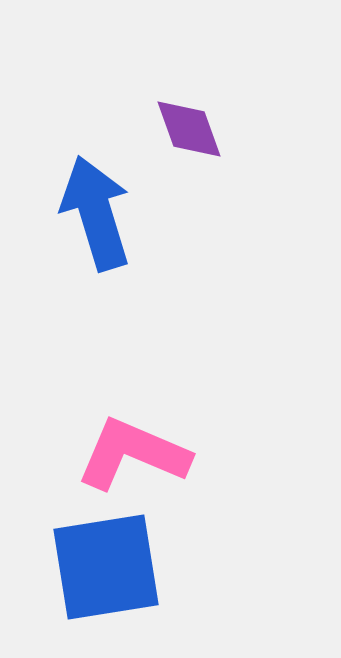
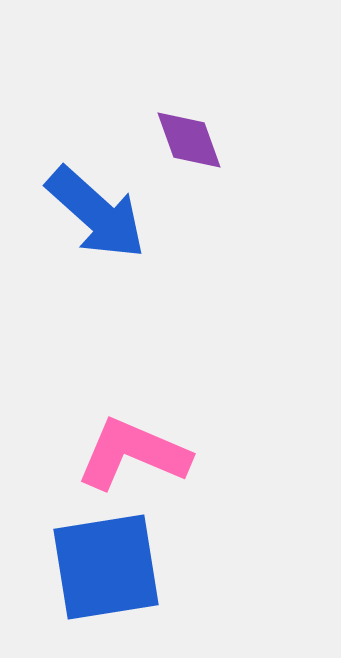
purple diamond: moved 11 px down
blue arrow: rotated 149 degrees clockwise
